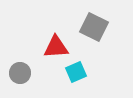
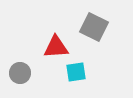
cyan square: rotated 15 degrees clockwise
